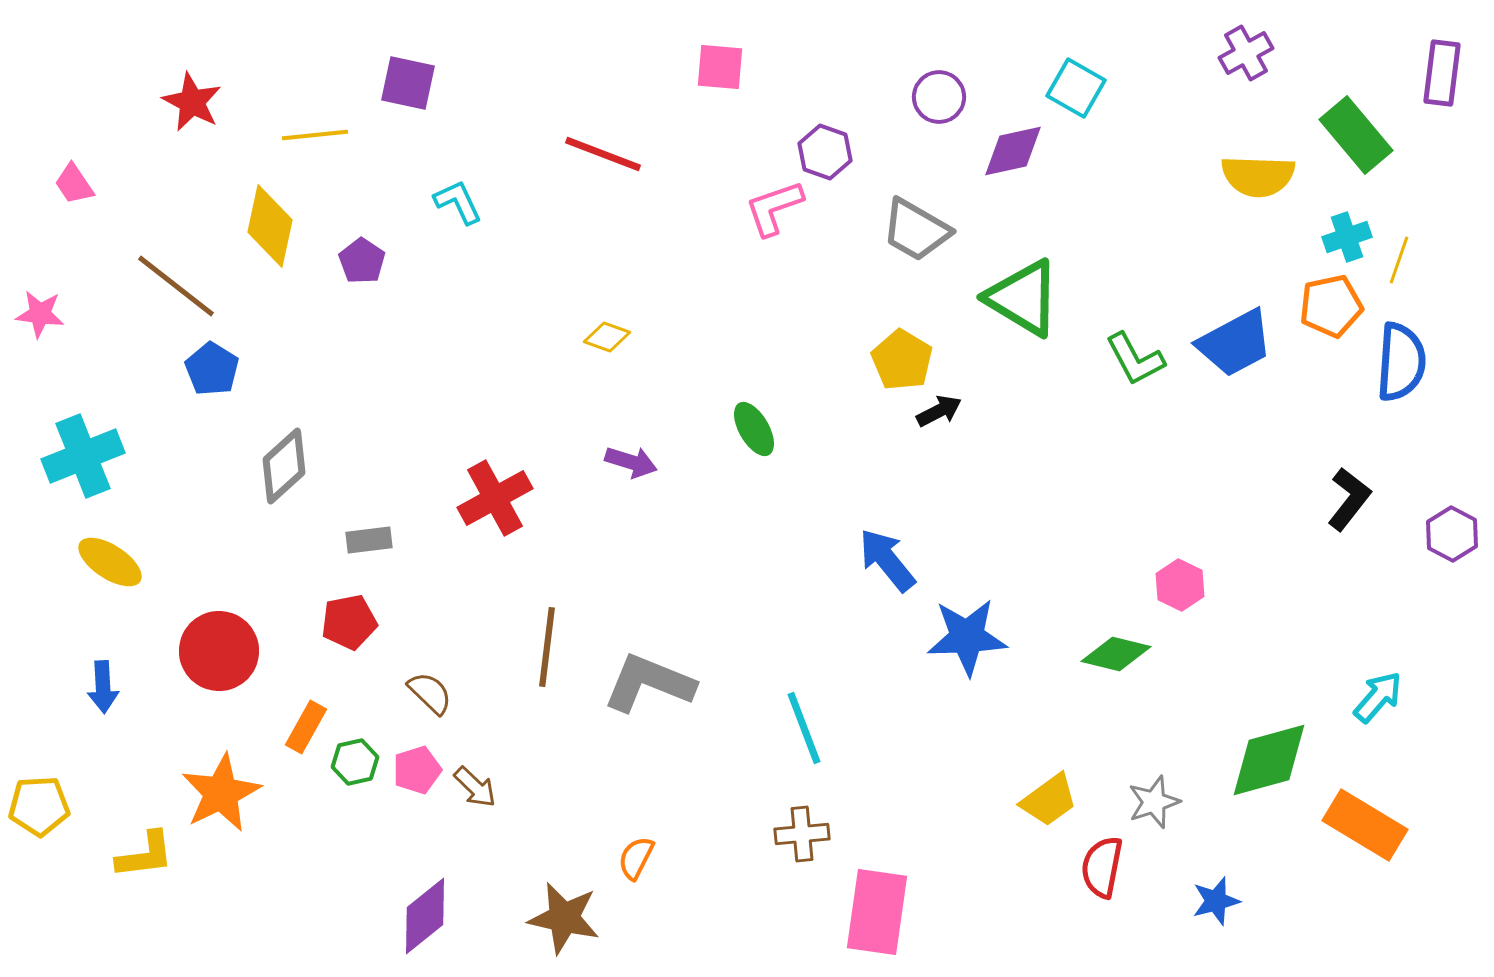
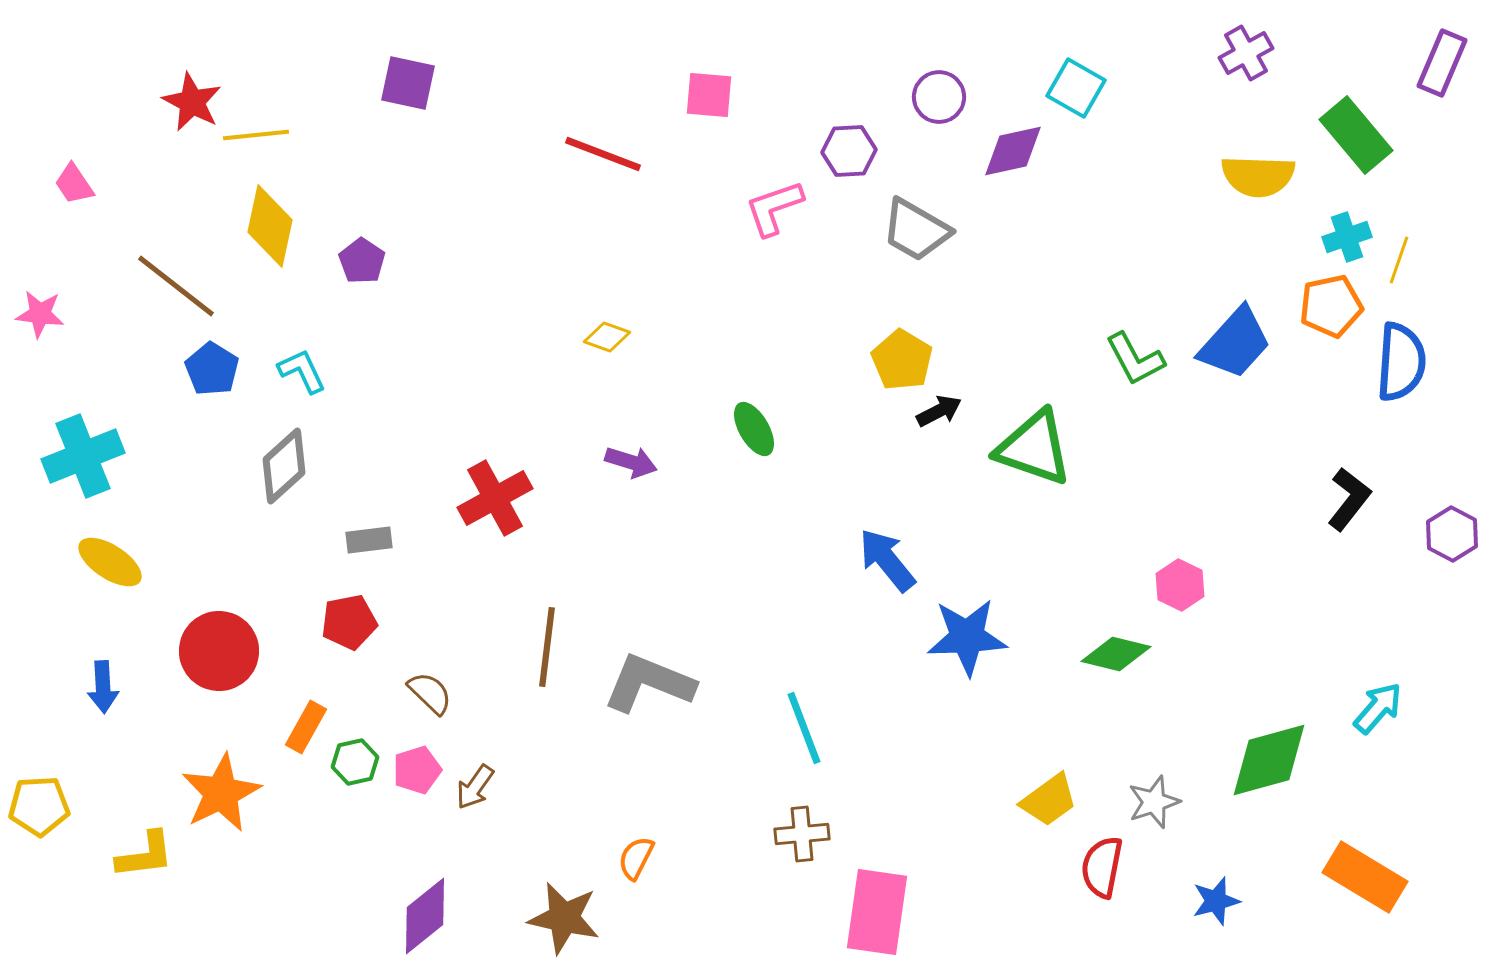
pink square at (720, 67): moved 11 px left, 28 px down
purple rectangle at (1442, 73): moved 10 px up; rotated 16 degrees clockwise
yellow line at (315, 135): moved 59 px left
purple hexagon at (825, 152): moved 24 px right, 1 px up; rotated 22 degrees counterclockwise
cyan L-shape at (458, 202): moved 156 px left, 169 px down
green triangle at (1023, 298): moved 11 px right, 150 px down; rotated 12 degrees counterclockwise
blue trapezoid at (1235, 343): rotated 20 degrees counterclockwise
cyan arrow at (1378, 697): moved 11 px down
brown arrow at (475, 787): rotated 81 degrees clockwise
orange rectangle at (1365, 825): moved 52 px down
